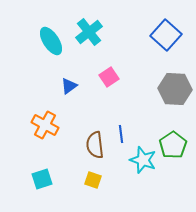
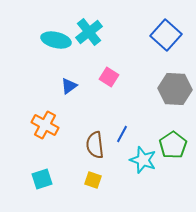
cyan ellipse: moved 5 px right, 1 px up; rotated 44 degrees counterclockwise
pink square: rotated 24 degrees counterclockwise
blue line: moved 1 px right; rotated 36 degrees clockwise
